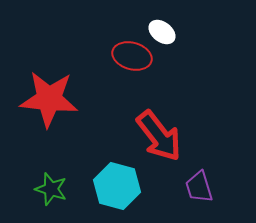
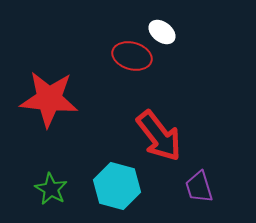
green star: rotated 12 degrees clockwise
